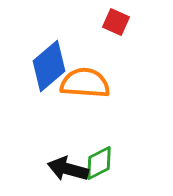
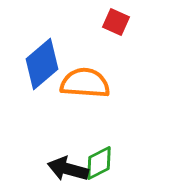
blue diamond: moved 7 px left, 2 px up
